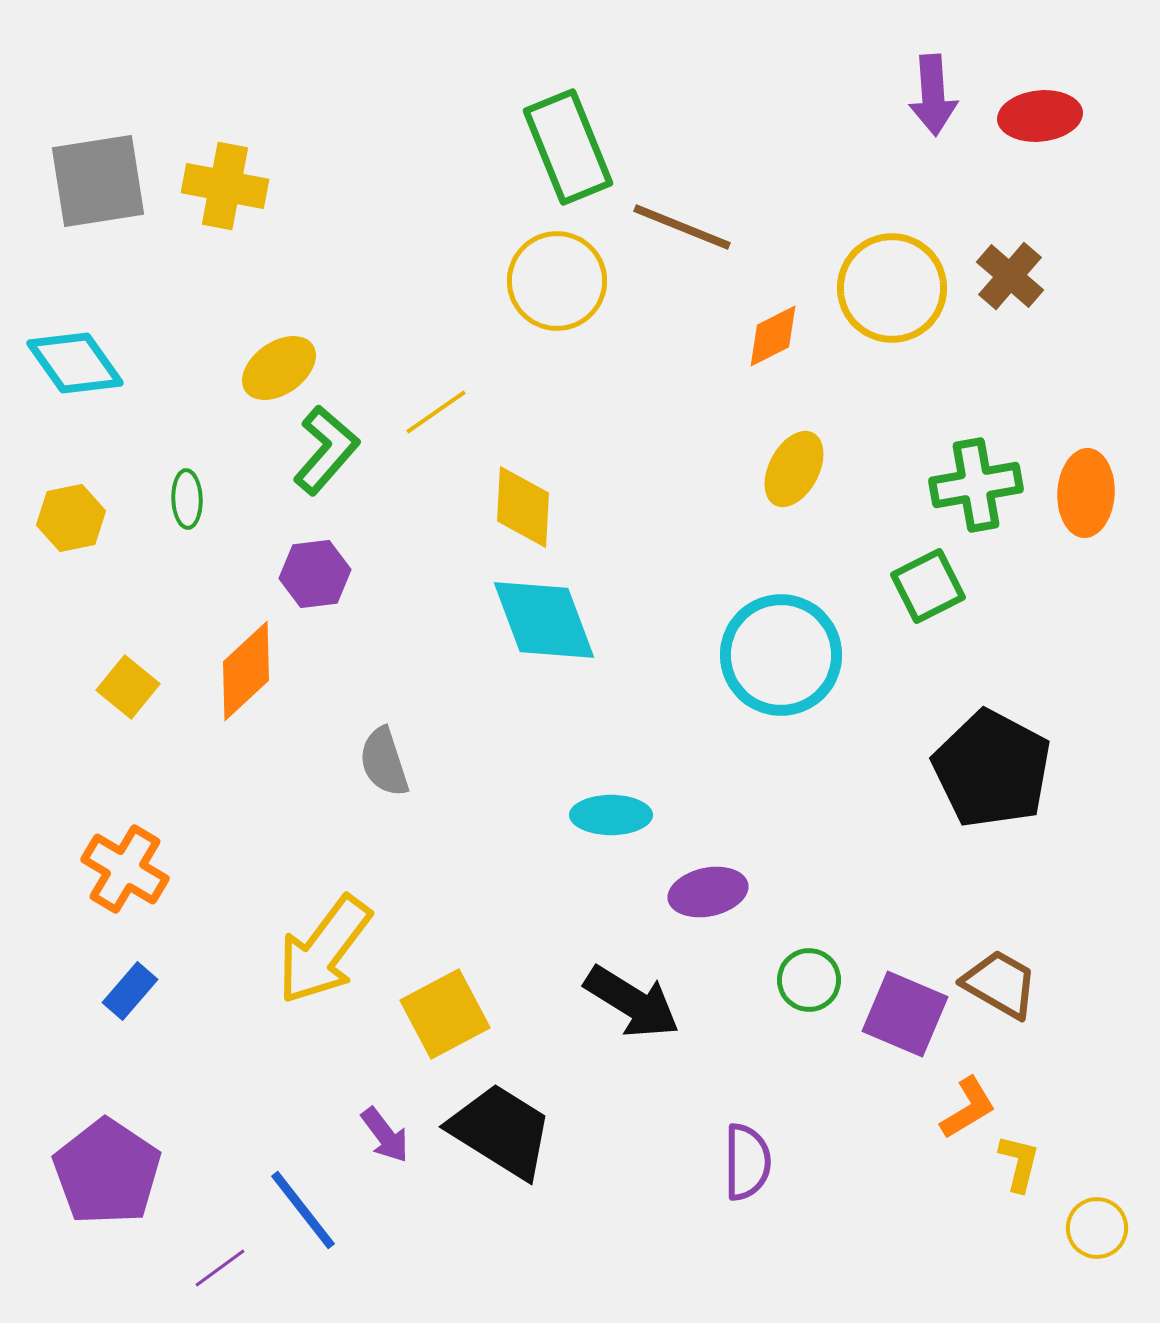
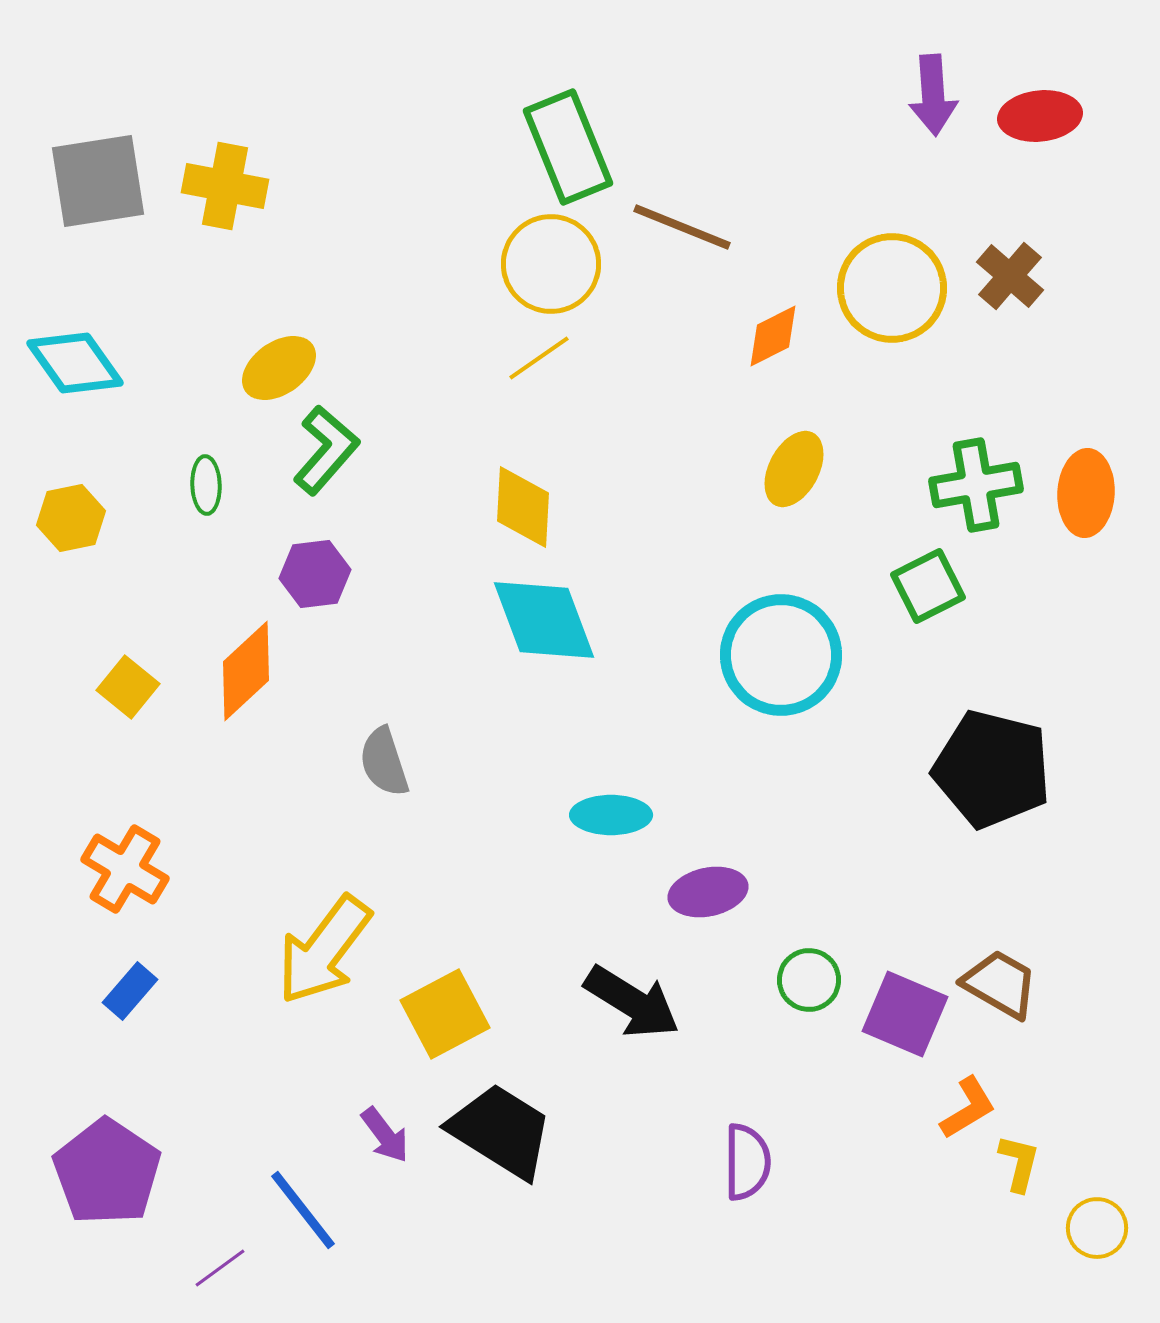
yellow circle at (557, 281): moved 6 px left, 17 px up
yellow line at (436, 412): moved 103 px right, 54 px up
green ellipse at (187, 499): moved 19 px right, 14 px up
black pentagon at (992, 769): rotated 14 degrees counterclockwise
